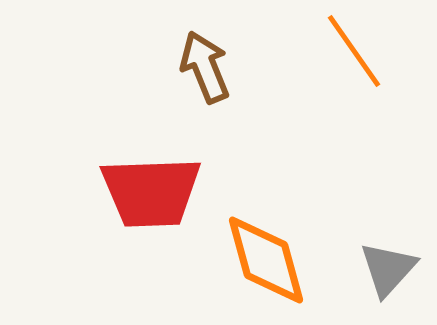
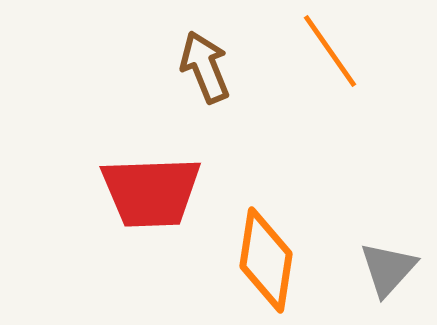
orange line: moved 24 px left
orange diamond: rotated 24 degrees clockwise
